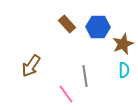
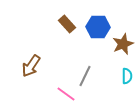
cyan semicircle: moved 3 px right, 6 px down
gray line: rotated 35 degrees clockwise
pink line: rotated 18 degrees counterclockwise
